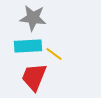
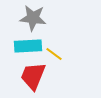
red trapezoid: moved 1 px left, 1 px up
